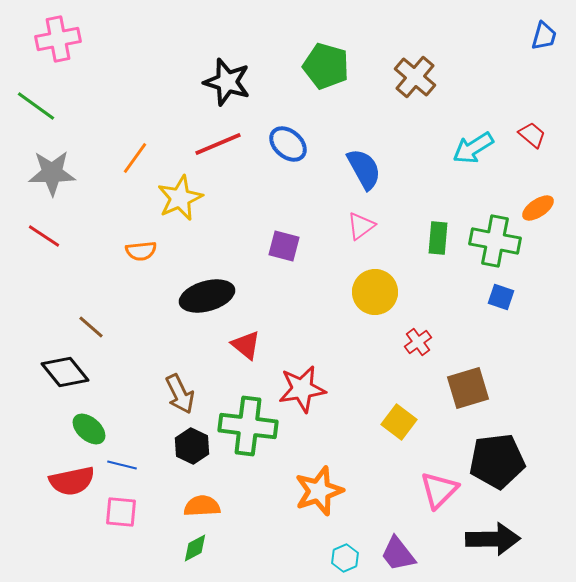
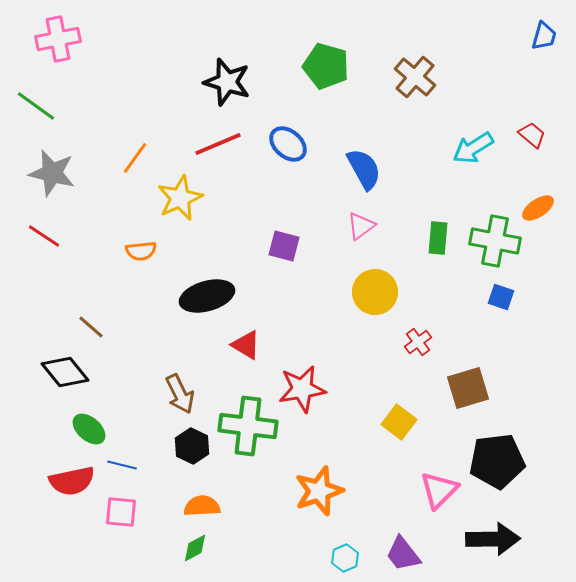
gray star at (52, 173): rotated 15 degrees clockwise
red triangle at (246, 345): rotated 8 degrees counterclockwise
purple trapezoid at (398, 554): moved 5 px right
